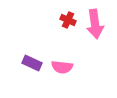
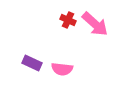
pink arrow: rotated 40 degrees counterclockwise
pink semicircle: moved 2 px down
